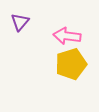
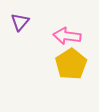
yellow pentagon: rotated 16 degrees counterclockwise
